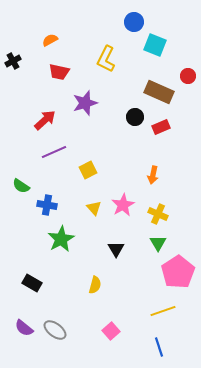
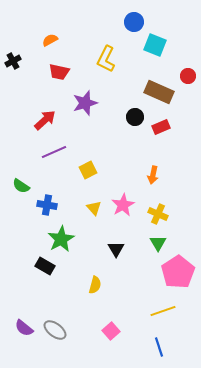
black rectangle: moved 13 px right, 17 px up
